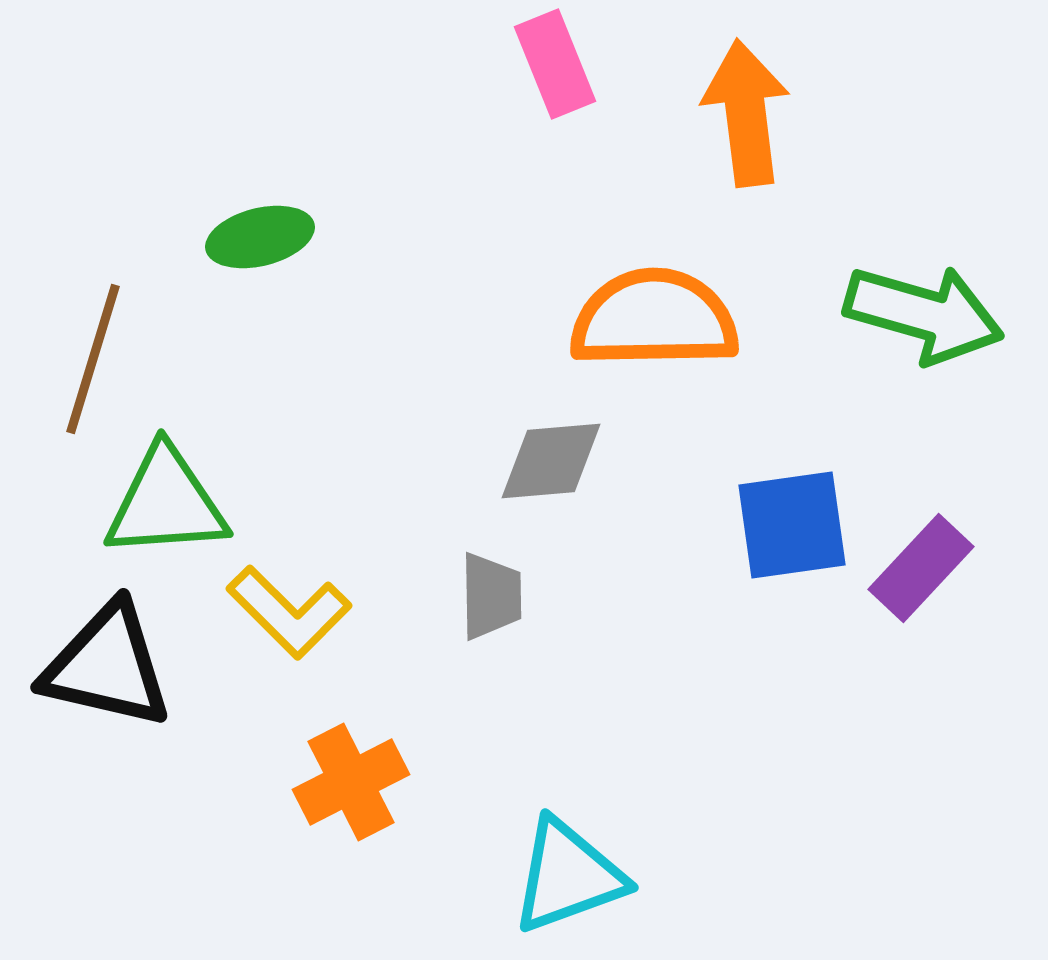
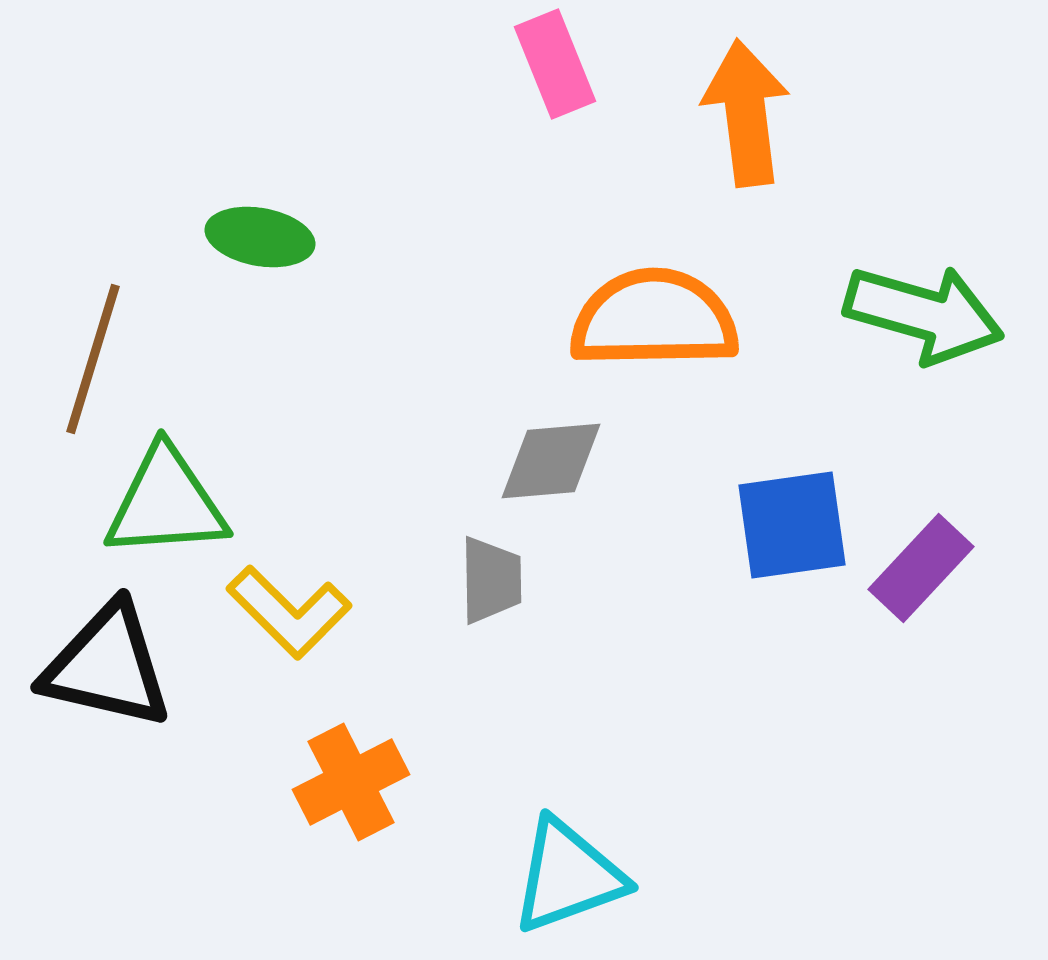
green ellipse: rotated 24 degrees clockwise
gray trapezoid: moved 16 px up
